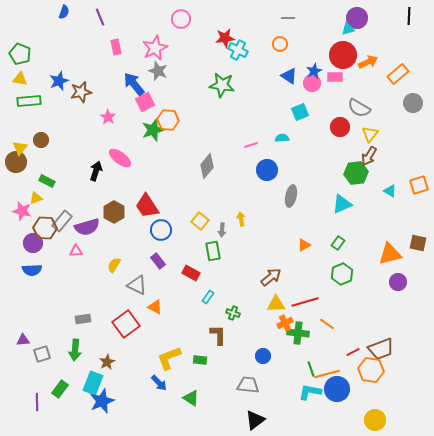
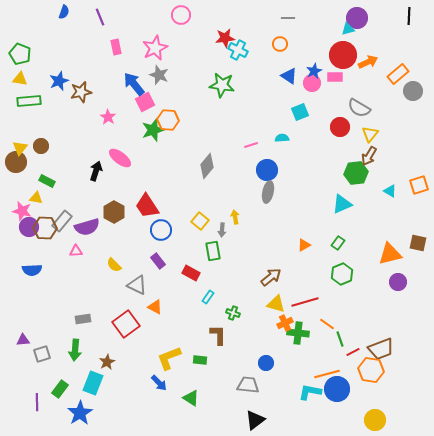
pink circle at (181, 19): moved 4 px up
gray star at (158, 71): moved 1 px right, 4 px down
gray circle at (413, 103): moved 12 px up
brown circle at (41, 140): moved 6 px down
gray ellipse at (291, 196): moved 23 px left, 4 px up
yellow triangle at (36, 198): rotated 32 degrees clockwise
yellow arrow at (241, 219): moved 6 px left, 2 px up
purple circle at (33, 243): moved 4 px left, 16 px up
yellow semicircle at (114, 265): rotated 77 degrees counterclockwise
yellow triangle at (276, 304): rotated 18 degrees clockwise
blue circle at (263, 356): moved 3 px right, 7 px down
green line at (311, 369): moved 29 px right, 30 px up
blue star at (102, 401): moved 22 px left, 12 px down; rotated 10 degrees counterclockwise
